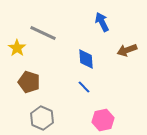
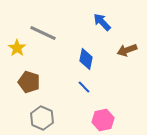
blue arrow: rotated 18 degrees counterclockwise
blue diamond: rotated 15 degrees clockwise
